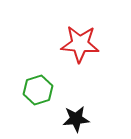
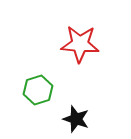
black star: rotated 24 degrees clockwise
